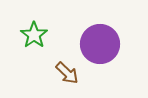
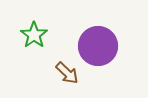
purple circle: moved 2 px left, 2 px down
